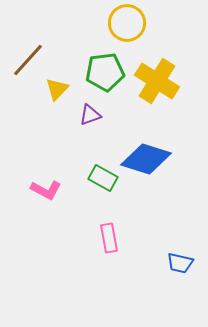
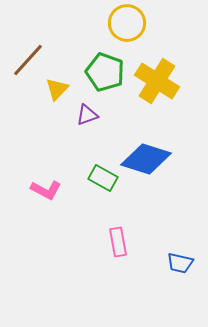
green pentagon: rotated 27 degrees clockwise
purple triangle: moved 3 px left
pink rectangle: moved 9 px right, 4 px down
